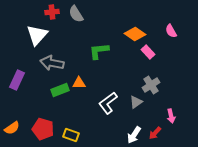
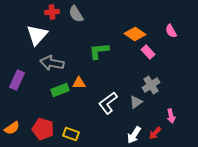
yellow rectangle: moved 1 px up
